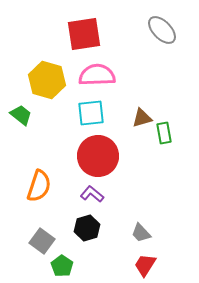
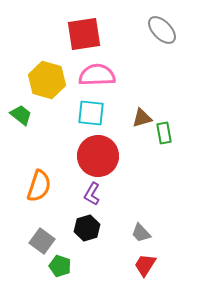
cyan square: rotated 12 degrees clockwise
purple L-shape: rotated 100 degrees counterclockwise
green pentagon: moved 2 px left; rotated 15 degrees counterclockwise
